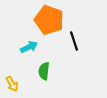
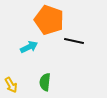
black line: rotated 60 degrees counterclockwise
green semicircle: moved 1 px right, 11 px down
yellow arrow: moved 1 px left, 1 px down
